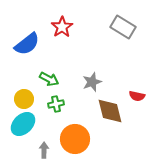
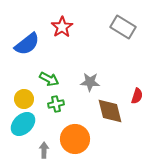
gray star: moved 2 px left; rotated 24 degrees clockwise
red semicircle: rotated 84 degrees counterclockwise
